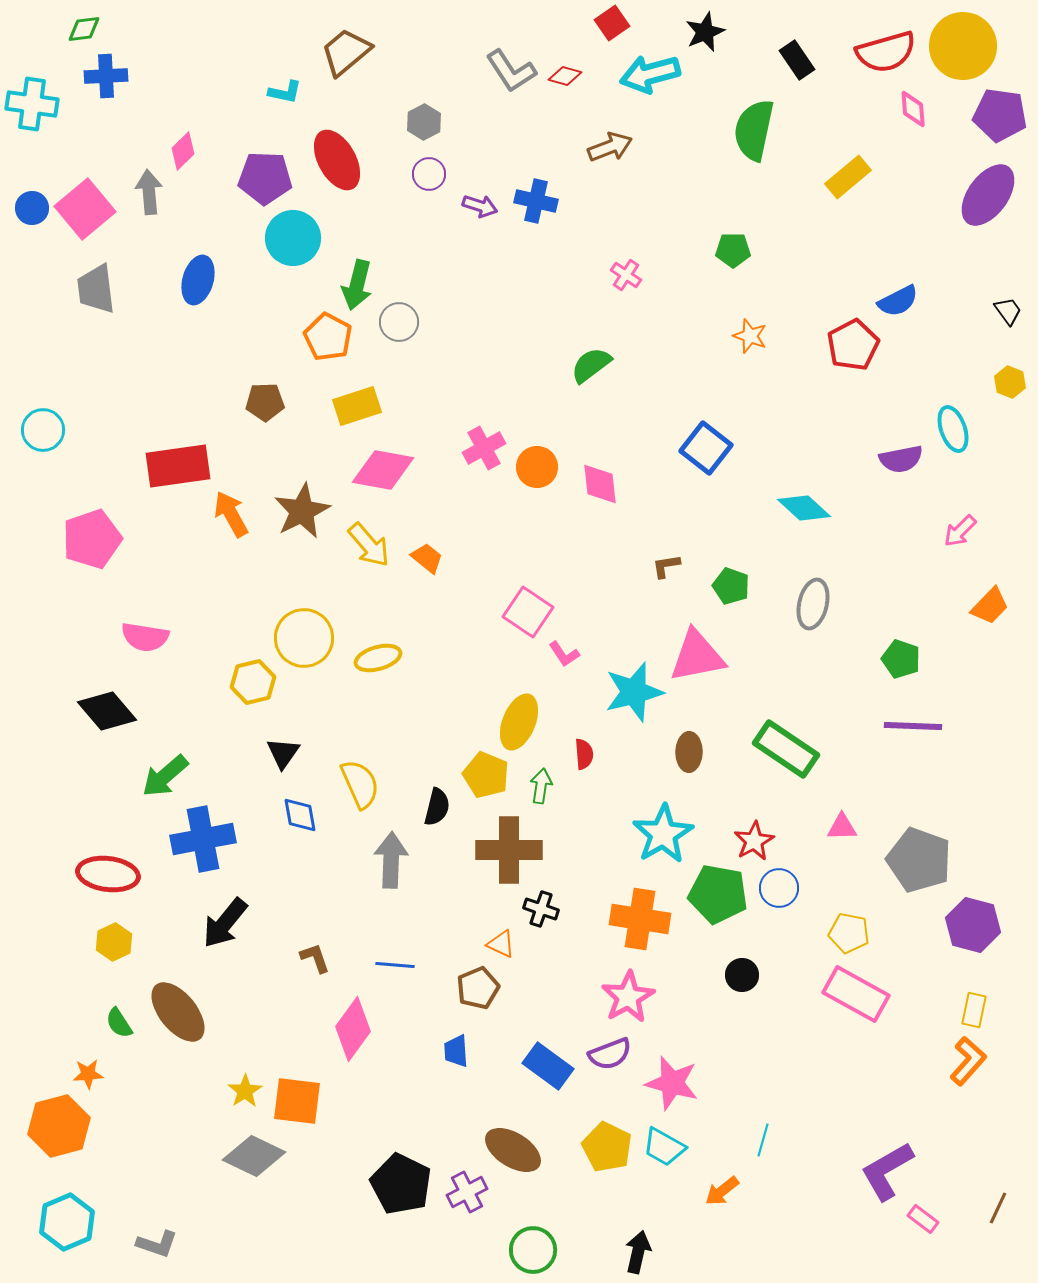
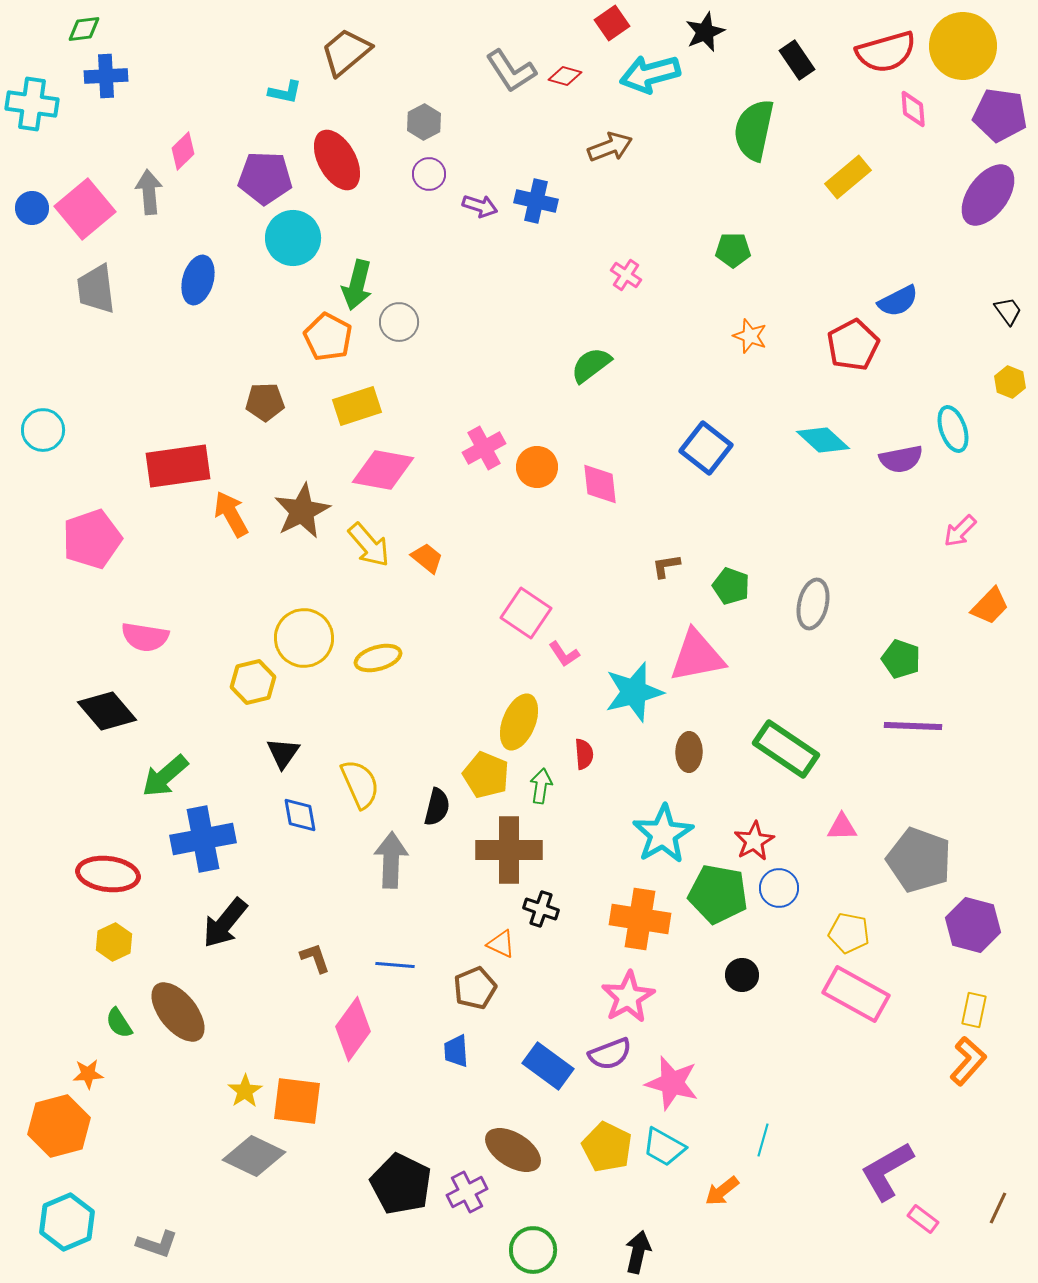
cyan diamond at (804, 508): moved 19 px right, 68 px up
pink square at (528, 612): moved 2 px left, 1 px down
brown pentagon at (478, 988): moved 3 px left
